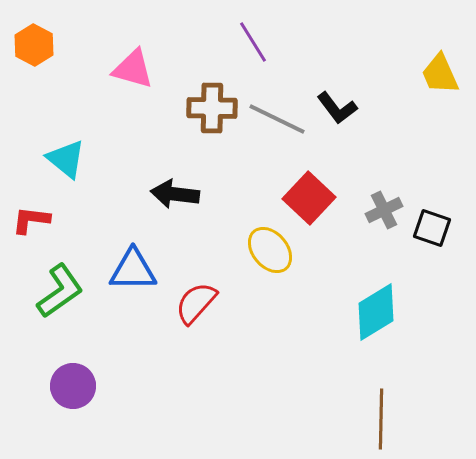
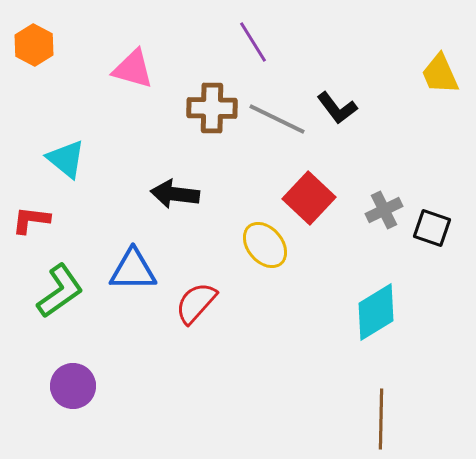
yellow ellipse: moved 5 px left, 5 px up
